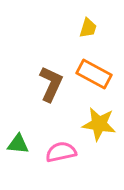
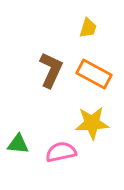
brown L-shape: moved 14 px up
yellow star: moved 7 px left, 1 px up; rotated 12 degrees counterclockwise
